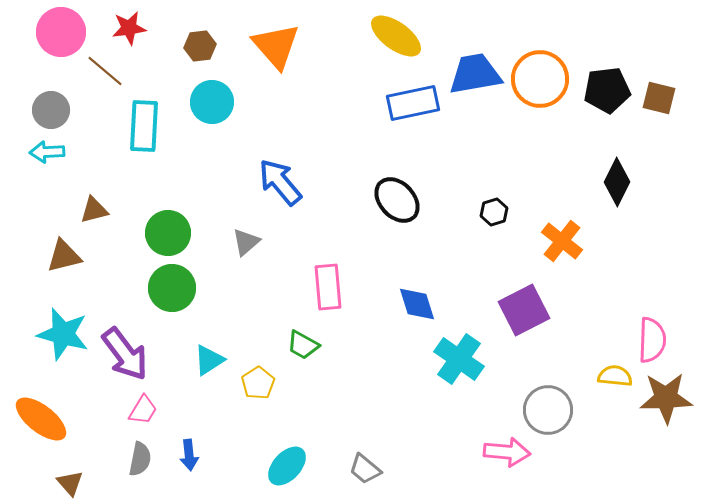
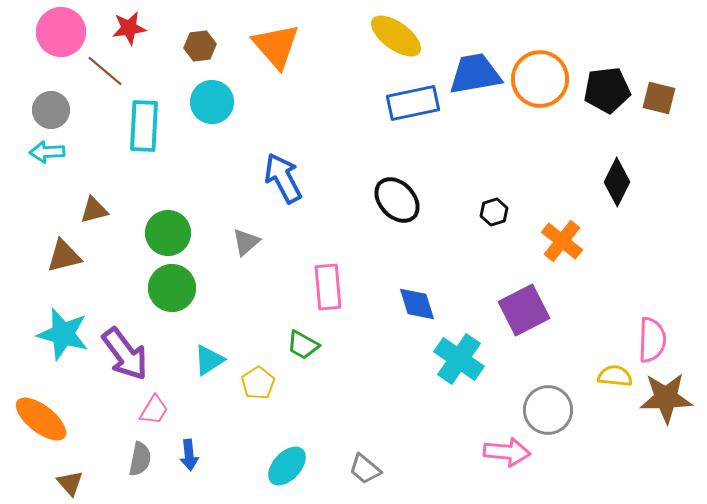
blue arrow at (280, 182): moved 3 px right, 4 px up; rotated 12 degrees clockwise
pink trapezoid at (143, 410): moved 11 px right
